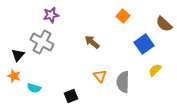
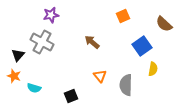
orange square: rotated 24 degrees clockwise
blue square: moved 2 px left, 2 px down
yellow semicircle: moved 2 px left, 1 px up; rotated 144 degrees clockwise
gray semicircle: moved 3 px right, 3 px down
